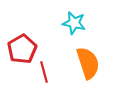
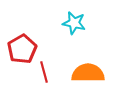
orange semicircle: moved 10 px down; rotated 72 degrees counterclockwise
